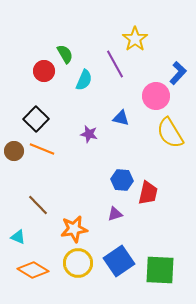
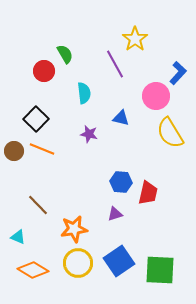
cyan semicircle: moved 13 px down; rotated 30 degrees counterclockwise
blue hexagon: moved 1 px left, 2 px down
